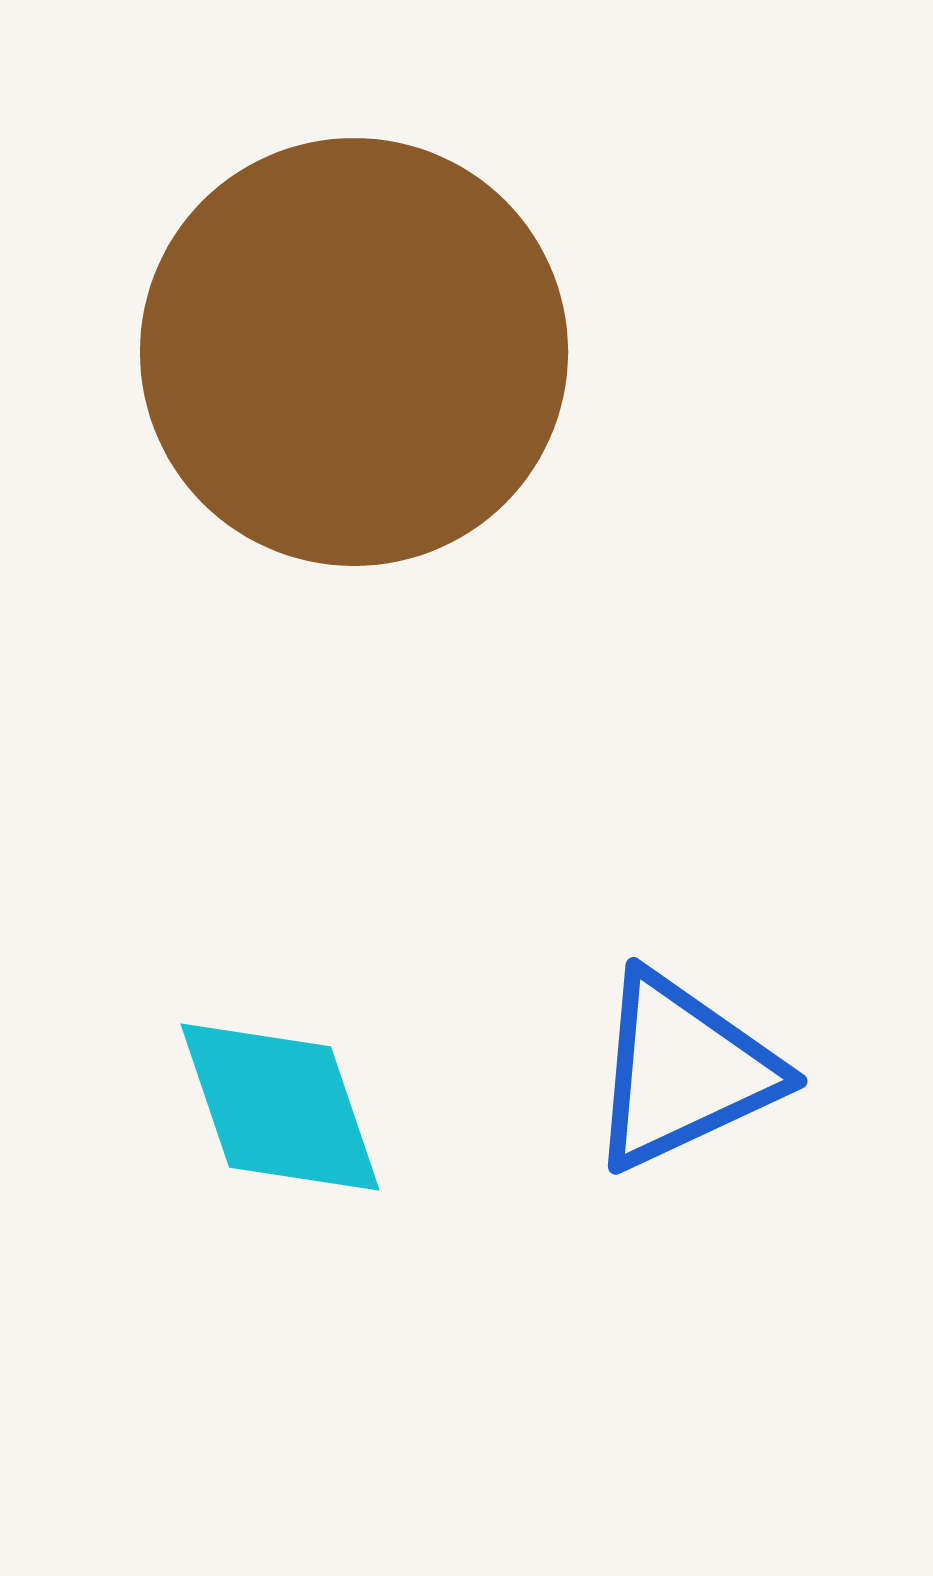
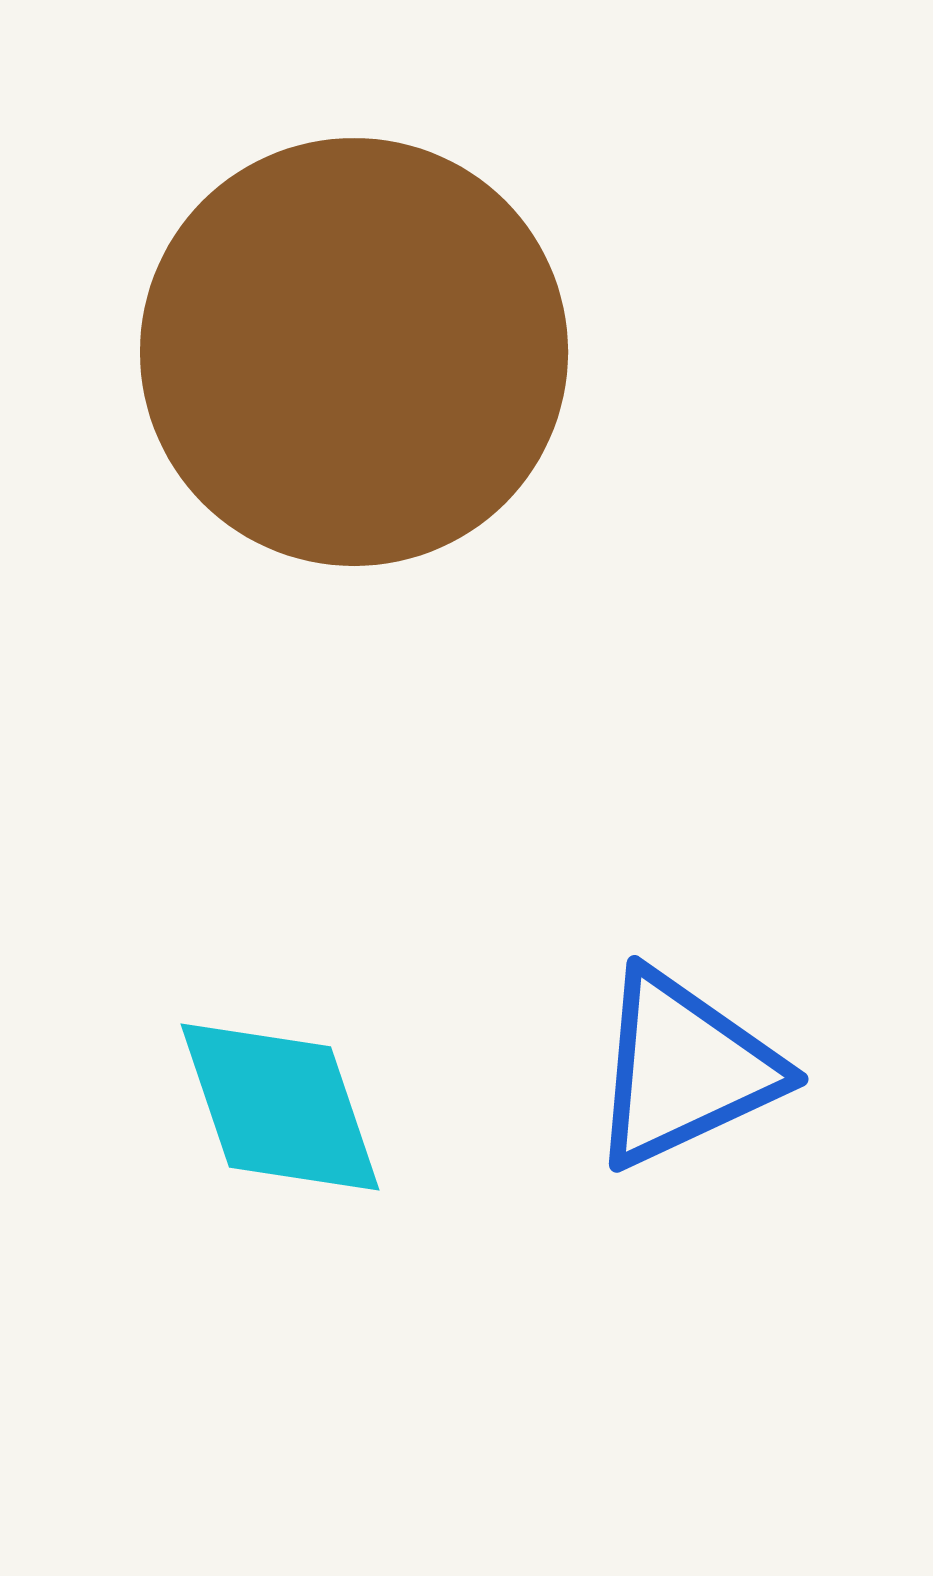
blue triangle: moved 1 px right, 2 px up
